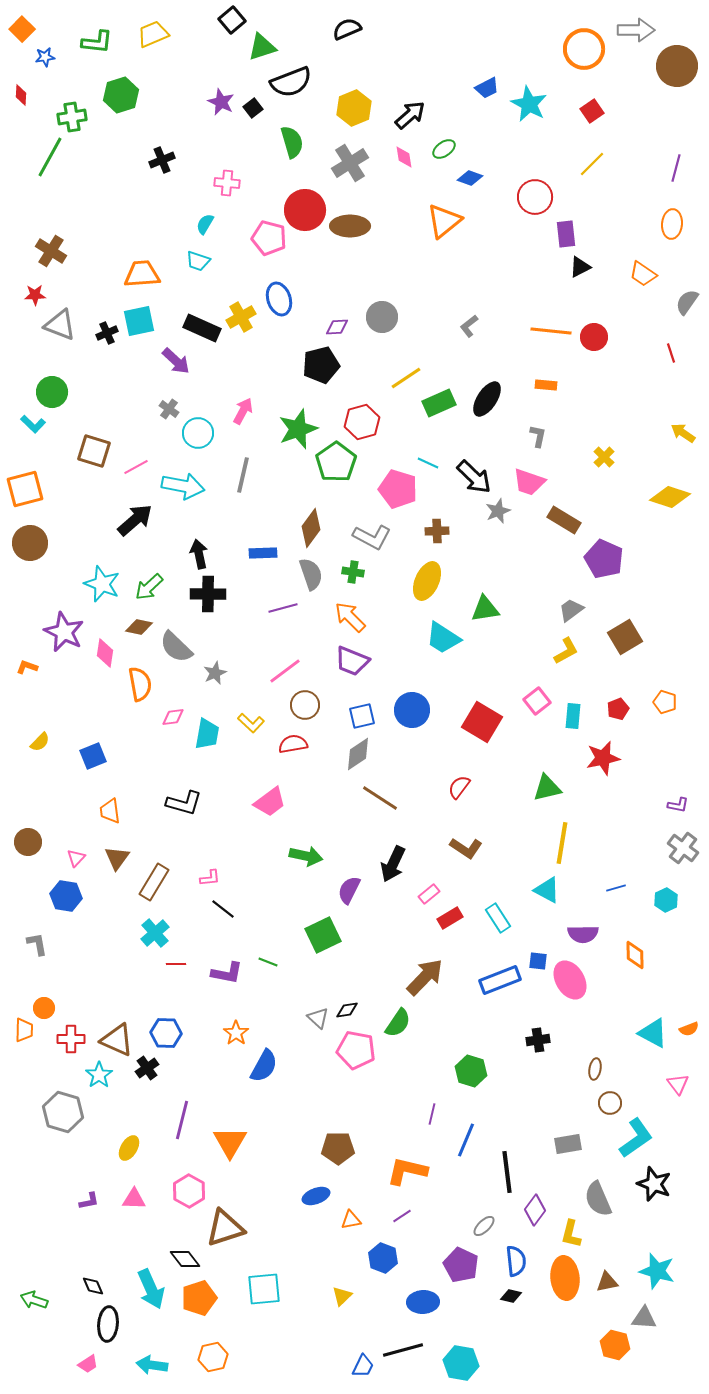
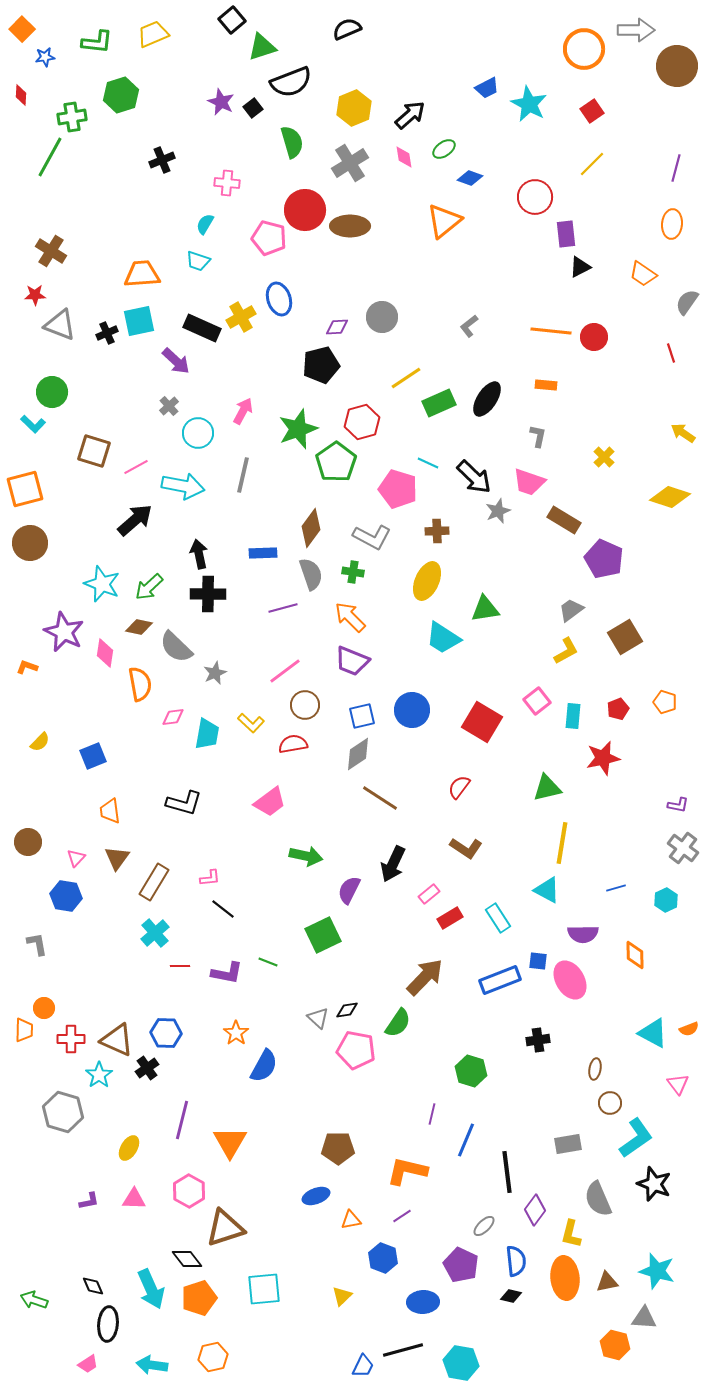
gray cross at (169, 409): moved 3 px up; rotated 12 degrees clockwise
red line at (176, 964): moved 4 px right, 2 px down
black diamond at (185, 1259): moved 2 px right
